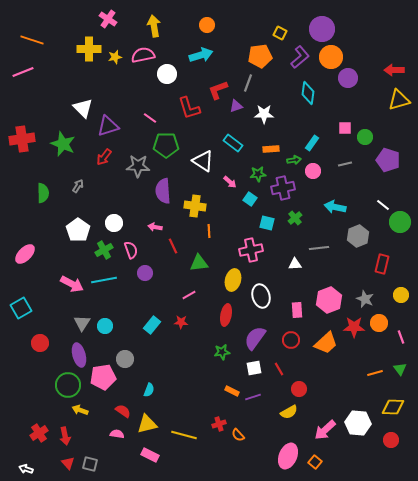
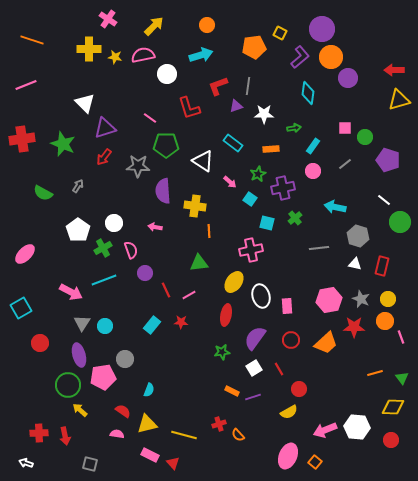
yellow arrow at (154, 26): rotated 55 degrees clockwise
orange pentagon at (260, 56): moved 6 px left, 9 px up
yellow star at (115, 57): rotated 24 degrees clockwise
pink line at (23, 72): moved 3 px right, 13 px down
gray line at (248, 83): moved 3 px down; rotated 12 degrees counterclockwise
red L-shape at (218, 90): moved 4 px up
white triangle at (83, 108): moved 2 px right, 5 px up
purple triangle at (108, 126): moved 3 px left, 2 px down
cyan rectangle at (312, 143): moved 1 px right, 3 px down
green arrow at (294, 160): moved 32 px up
gray line at (345, 164): rotated 24 degrees counterclockwise
green star at (258, 174): rotated 21 degrees counterclockwise
green semicircle at (43, 193): rotated 120 degrees clockwise
white line at (383, 205): moved 1 px right, 5 px up
gray hexagon at (358, 236): rotated 20 degrees counterclockwise
red line at (173, 246): moved 7 px left, 44 px down
green cross at (104, 250): moved 1 px left, 2 px up
white triangle at (295, 264): moved 60 px right; rotated 16 degrees clockwise
red rectangle at (382, 264): moved 2 px down
cyan line at (104, 280): rotated 10 degrees counterclockwise
yellow ellipse at (233, 280): moved 1 px right, 2 px down; rotated 20 degrees clockwise
pink arrow at (72, 284): moved 1 px left, 8 px down
yellow circle at (401, 295): moved 13 px left, 4 px down
gray star at (365, 299): moved 4 px left
pink hexagon at (329, 300): rotated 10 degrees clockwise
pink rectangle at (297, 310): moved 10 px left, 4 px up
orange circle at (379, 323): moved 6 px right, 2 px up
white square at (254, 368): rotated 21 degrees counterclockwise
green triangle at (400, 369): moved 2 px right, 9 px down
yellow arrow at (80, 410): rotated 21 degrees clockwise
white hexagon at (358, 423): moved 1 px left, 4 px down
pink arrow at (325, 430): rotated 20 degrees clockwise
red cross at (39, 433): rotated 30 degrees clockwise
red triangle at (68, 463): moved 105 px right
white arrow at (26, 469): moved 6 px up
